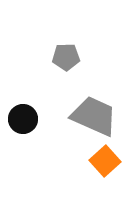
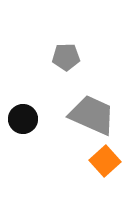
gray trapezoid: moved 2 px left, 1 px up
